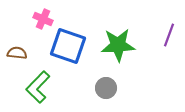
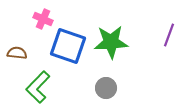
green star: moved 7 px left, 3 px up
